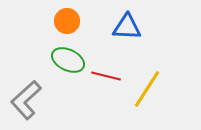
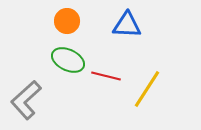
blue triangle: moved 2 px up
